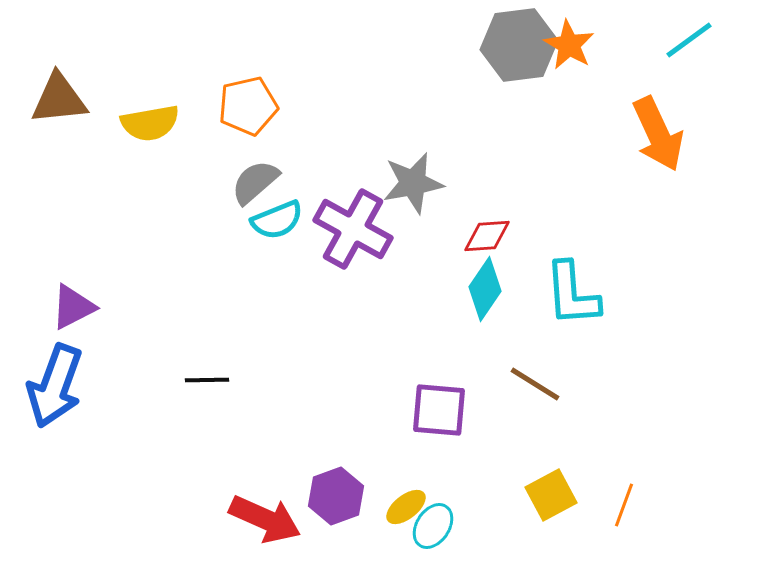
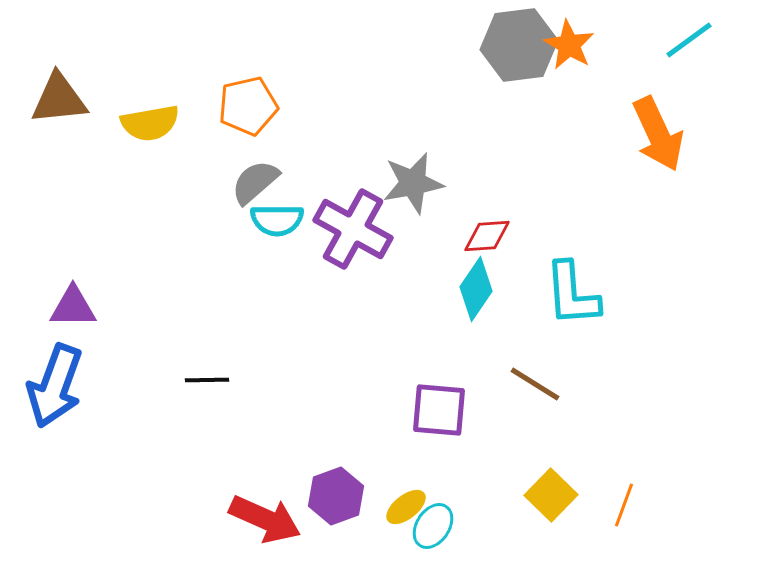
cyan semicircle: rotated 22 degrees clockwise
cyan diamond: moved 9 px left
purple triangle: rotated 27 degrees clockwise
yellow square: rotated 18 degrees counterclockwise
